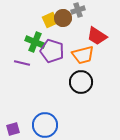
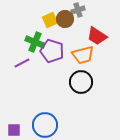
brown circle: moved 2 px right, 1 px down
purple line: rotated 42 degrees counterclockwise
purple square: moved 1 px right, 1 px down; rotated 16 degrees clockwise
